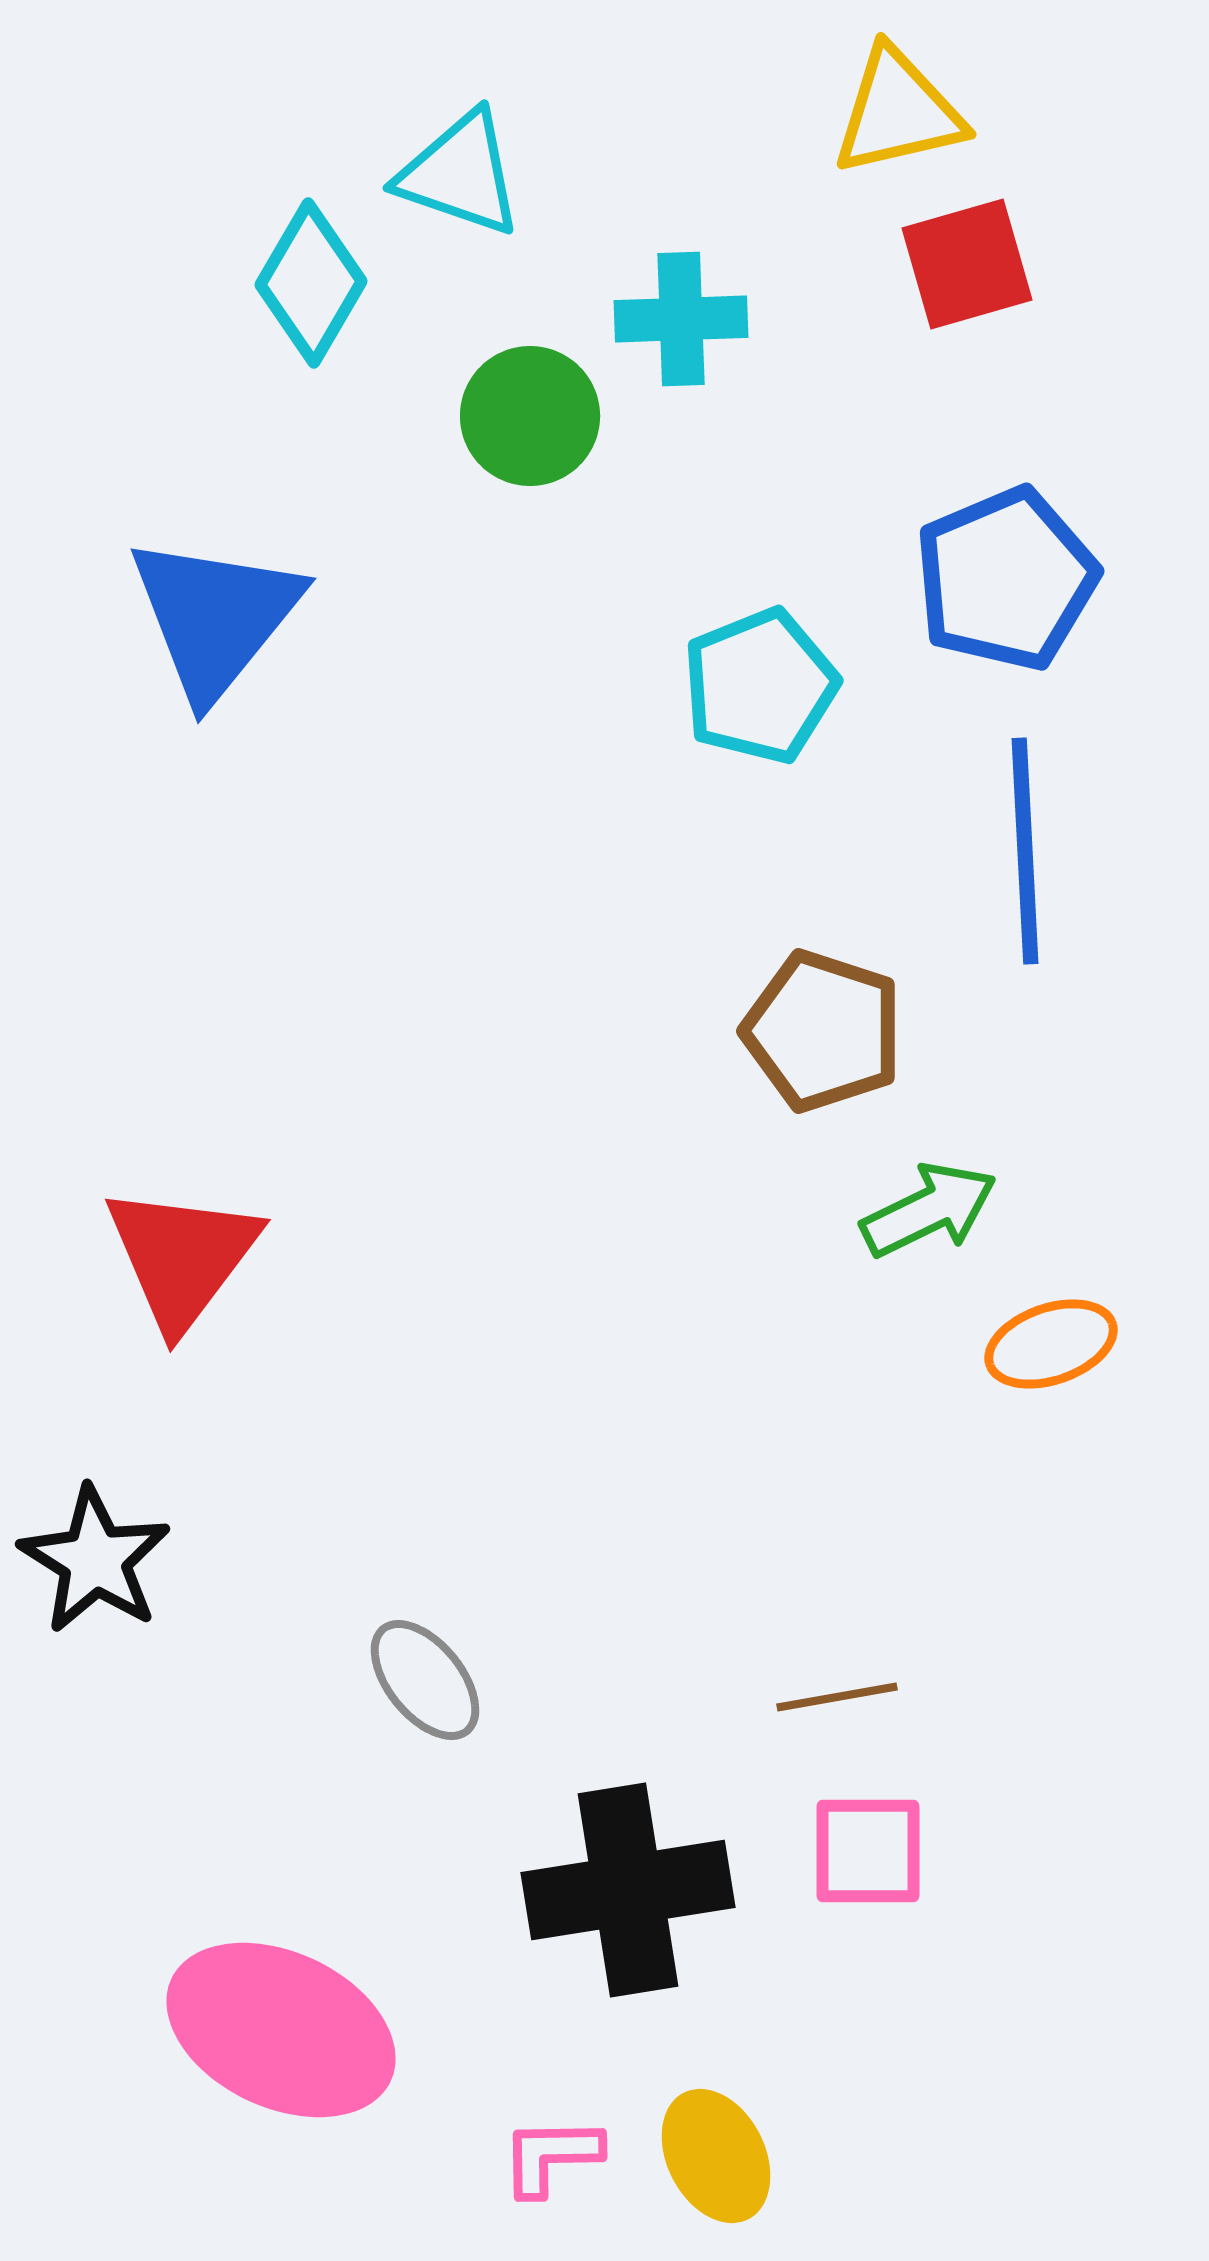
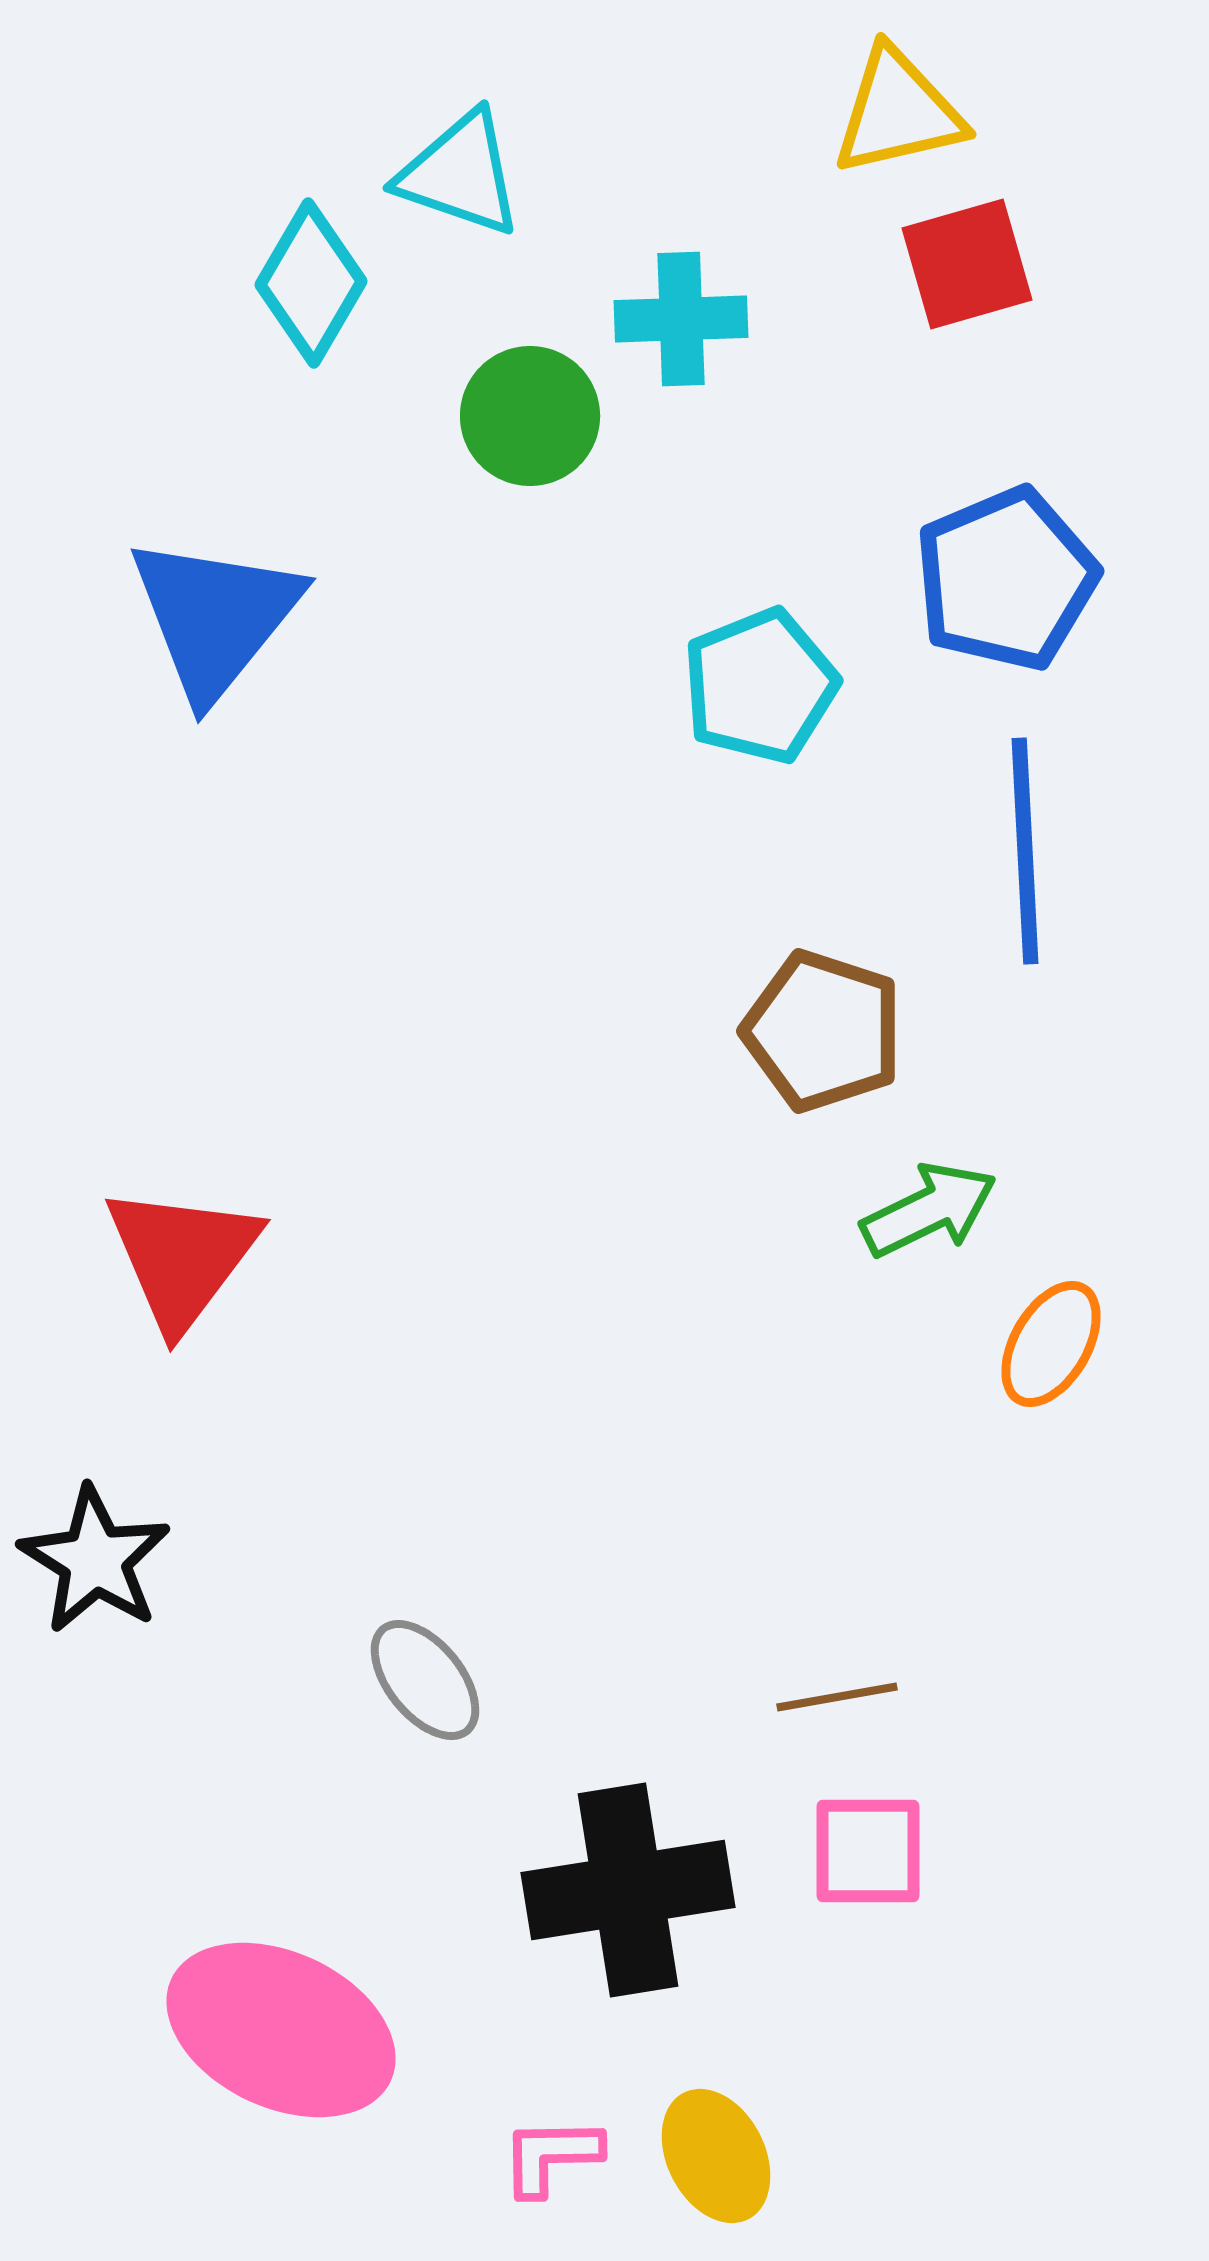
orange ellipse: rotated 41 degrees counterclockwise
